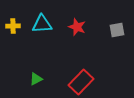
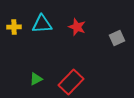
yellow cross: moved 1 px right, 1 px down
gray square: moved 8 px down; rotated 14 degrees counterclockwise
red rectangle: moved 10 px left
